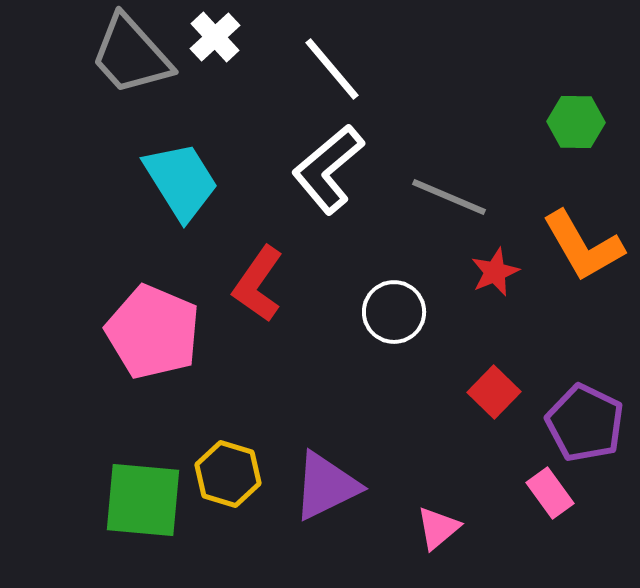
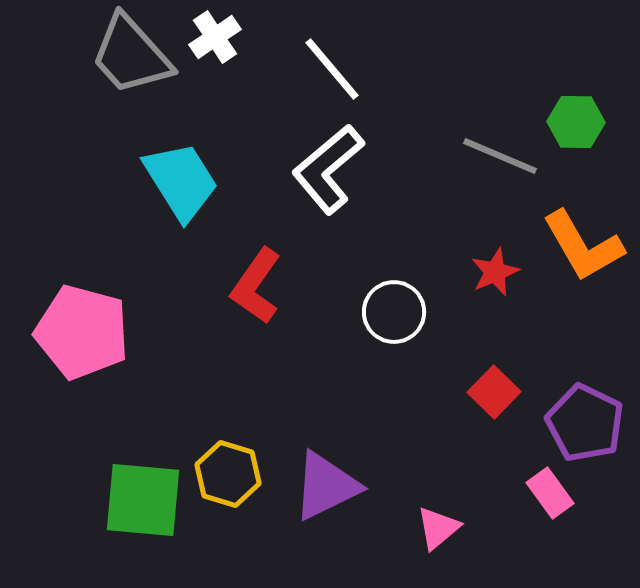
white cross: rotated 9 degrees clockwise
gray line: moved 51 px right, 41 px up
red L-shape: moved 2 px left, 2 px down
pink pentagon: moved 71 px left; rotated 8 degrees counterclockwise
